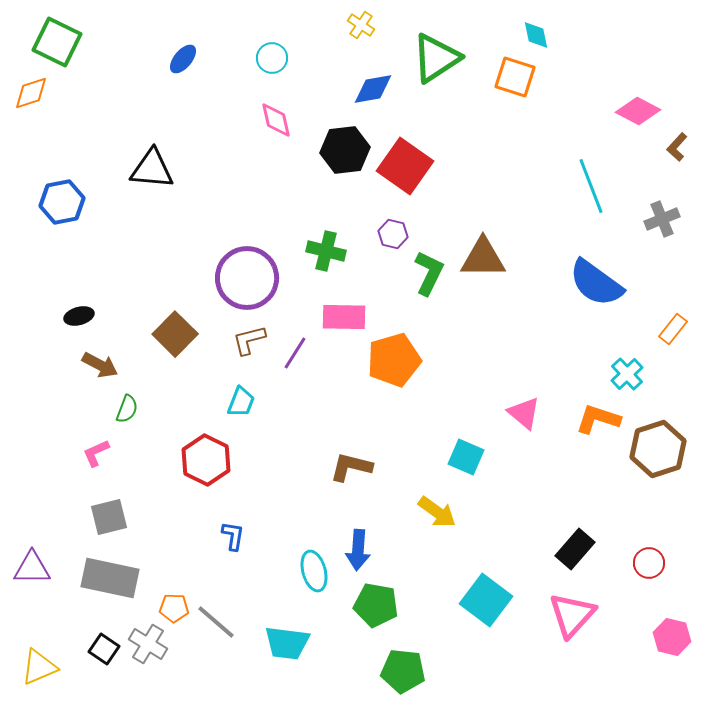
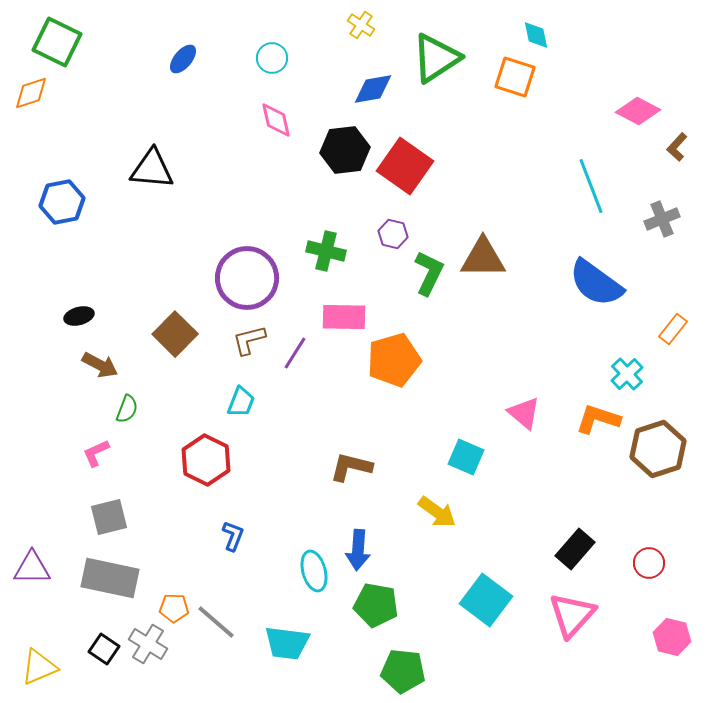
blue L-shape at (233, 536): rotated 12 degrees clockwise
